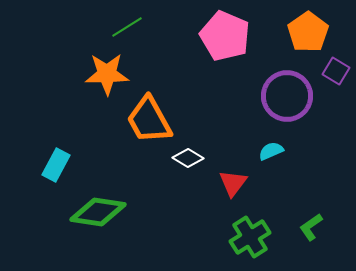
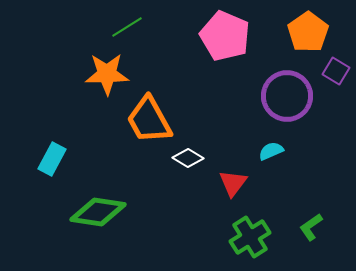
cyan rectangle: moved 4 px left, 6 px up
